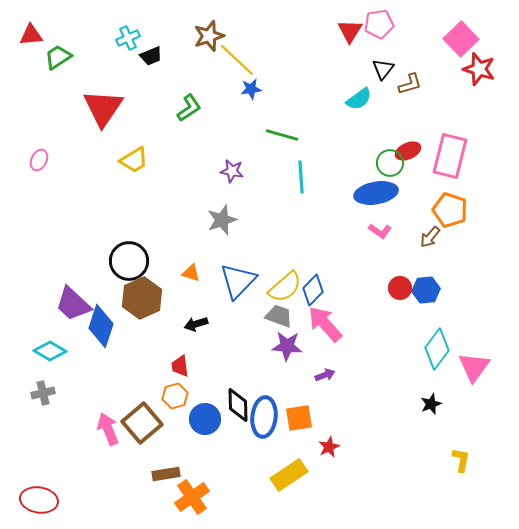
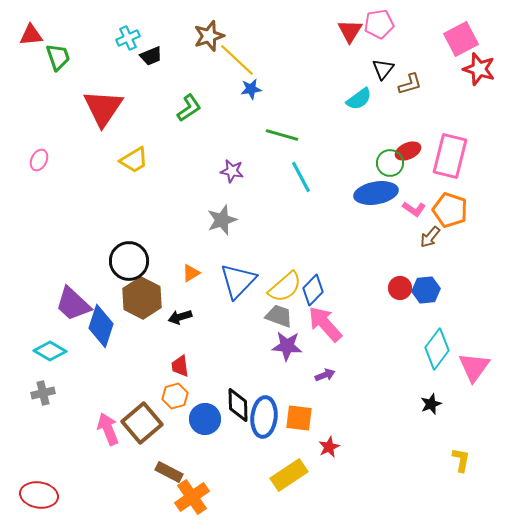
pink square at (461, 39): rotated 16 degrees clockwise
green trapezoid at (58, 57): rotated 104 degrees clockwise
cyan line at (301, 177): rotated 24 degrees counterclockwise
pink L-shape at (380, 231): moved 34 px right, 22 px up
orange triangle at (191, 273): rotated 48 degrees counterclockwise
brown hexagon at (142, 298): rotated 9 degrees counterclockwise
black arrow at (196, 324): moved 16 px left, 7 px up
orange square at (299, 418): rotated 16 degrees clockwise
brown rectangle at (166, 474): moved 3 px right, 2 px up; rotated 36 degrees clockwise
red ellipse at (39, 500): moved 5 px up
